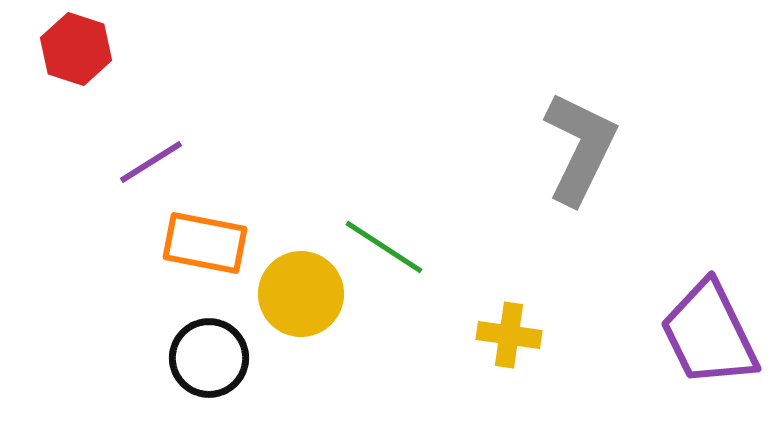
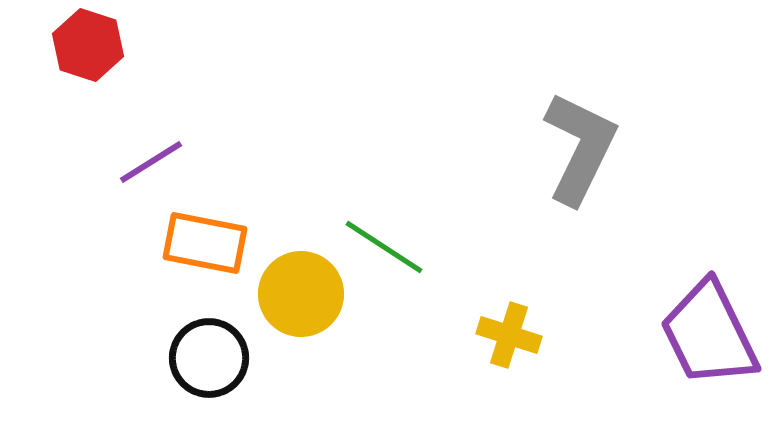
red hexagon: moved 12 px right, 4 px up
yellow cross: rotated 10 degrees clockwise
